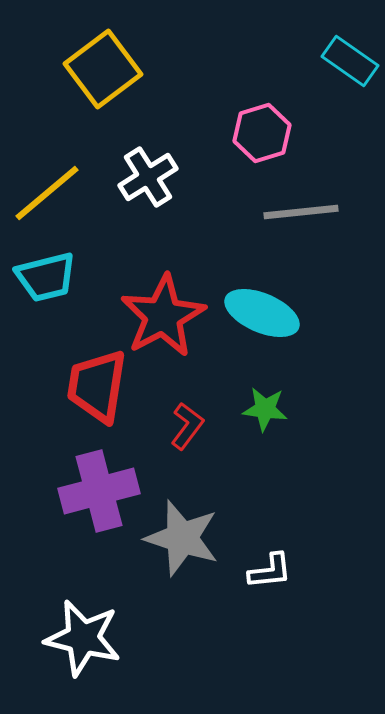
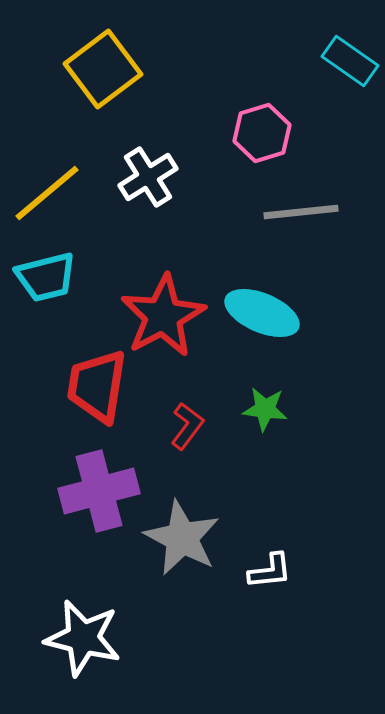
gray star: rotated 10 degrees clockwise
